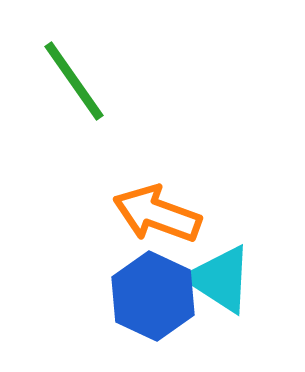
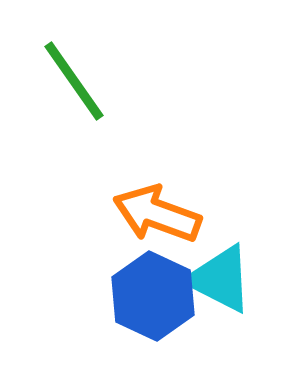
cyan triangle: rotated 6 degrees counterclockwise
